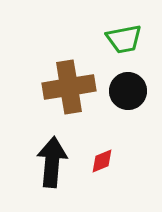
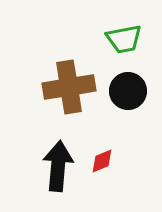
black arrow: moved 6 px right, 4 px down
